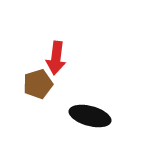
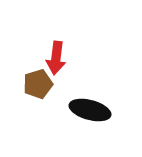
black ellipse: moved 6 px up
